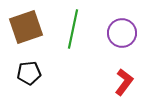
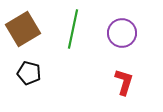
brown square: moved 3 px left, 2 px down; rotated 12 degrees counterclockwise
black pentagon: rotated 20 degrees clockwise
red L-shape: rotated 20 degrees counterclockwise
